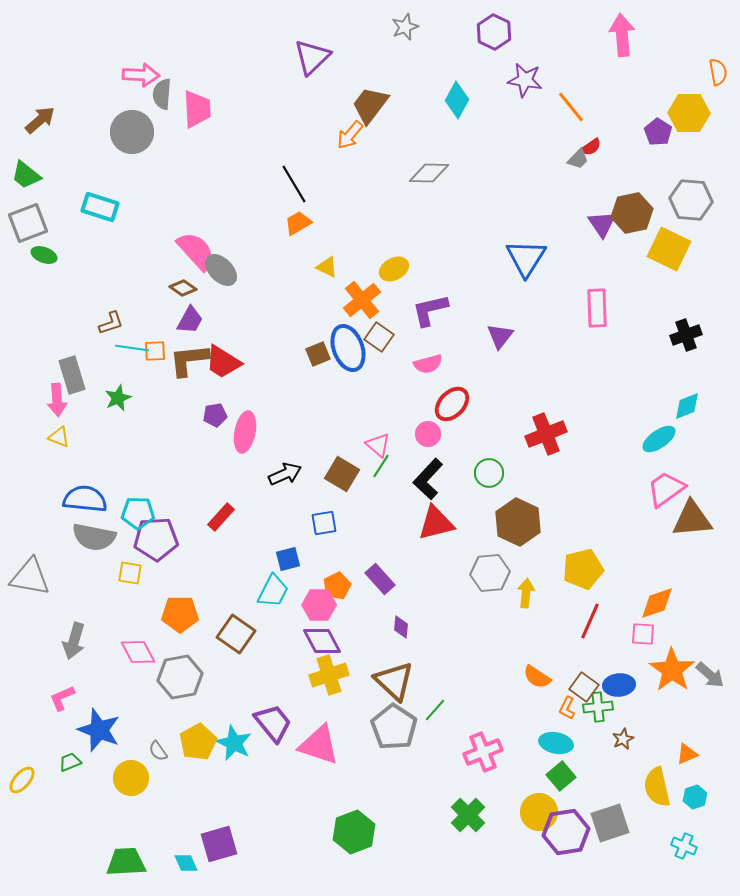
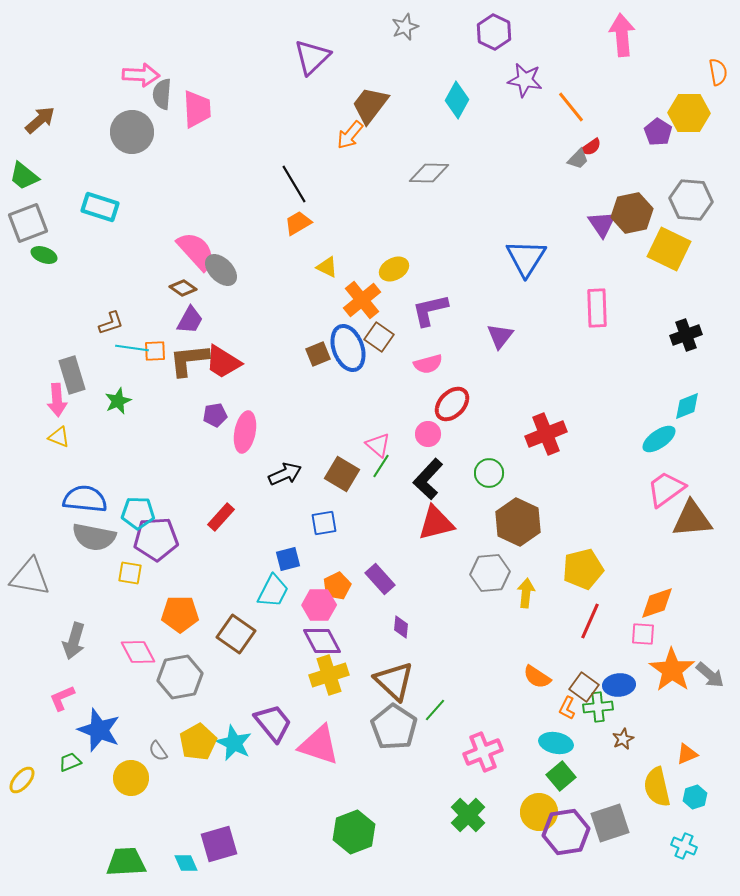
green trapezoid at (26, 175): moved 2 px left, 1 px down
green star at (118, 398): moved 3 px down
